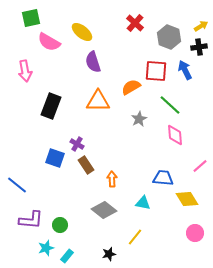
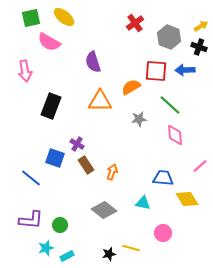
red cross: rotated 12 degrees clockwise
yellow ellipse: moved 18 px left, 15 px up
black cross: rotated 28 degrees clockwise
blue arrow: rotated 66 degrees counterclockwise
orange triangle: moved 2 px right
gray star: rotated 21 degrees clockwise
orange arrow: moved 7 px up; rotated 21 degrees clockwise
blue line: moved 14 px right, 7 px up
pink circle: moved 32 px left
yellow line: moved 4 px left, 11 px down; rotated 66 degrees clockwise
cyan rectangle: rotated 24 degrees clockwise
